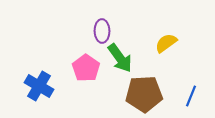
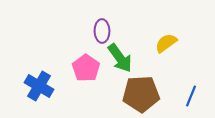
brown pentagon: moved 3 px left
